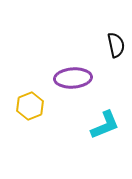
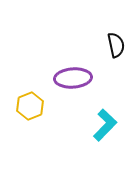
cyan L-shape: rotated 24 degrees counterclockwise
